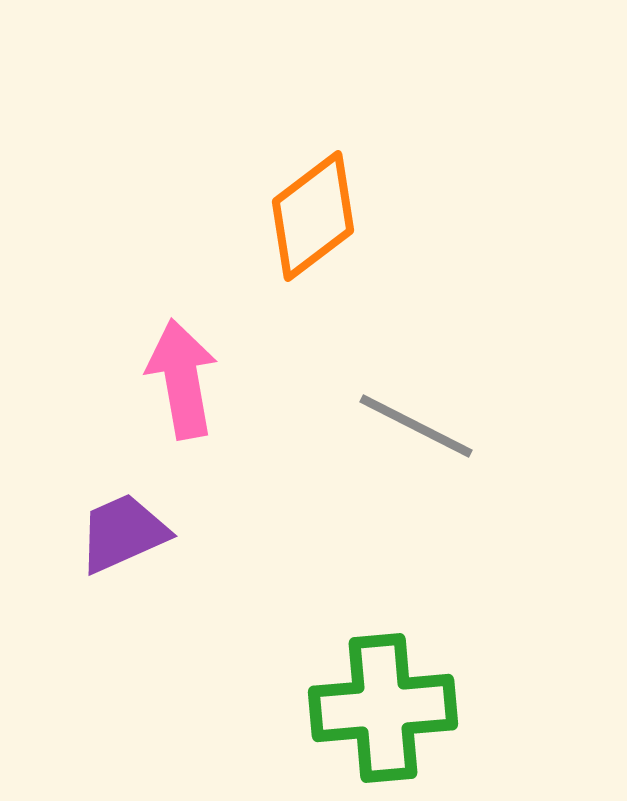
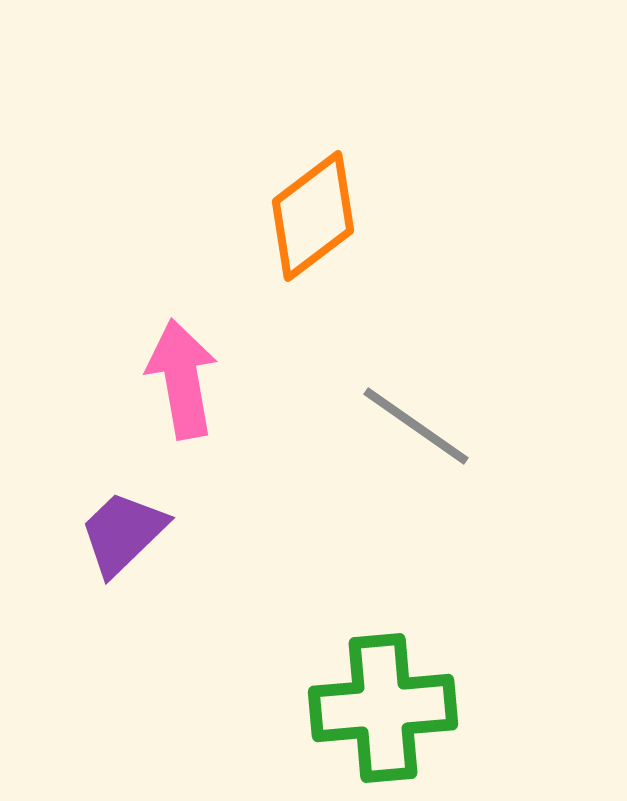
gray line: rotated 8 degrees clockwise
purple trapezoid: rotated 20 degrees counterclockwise
